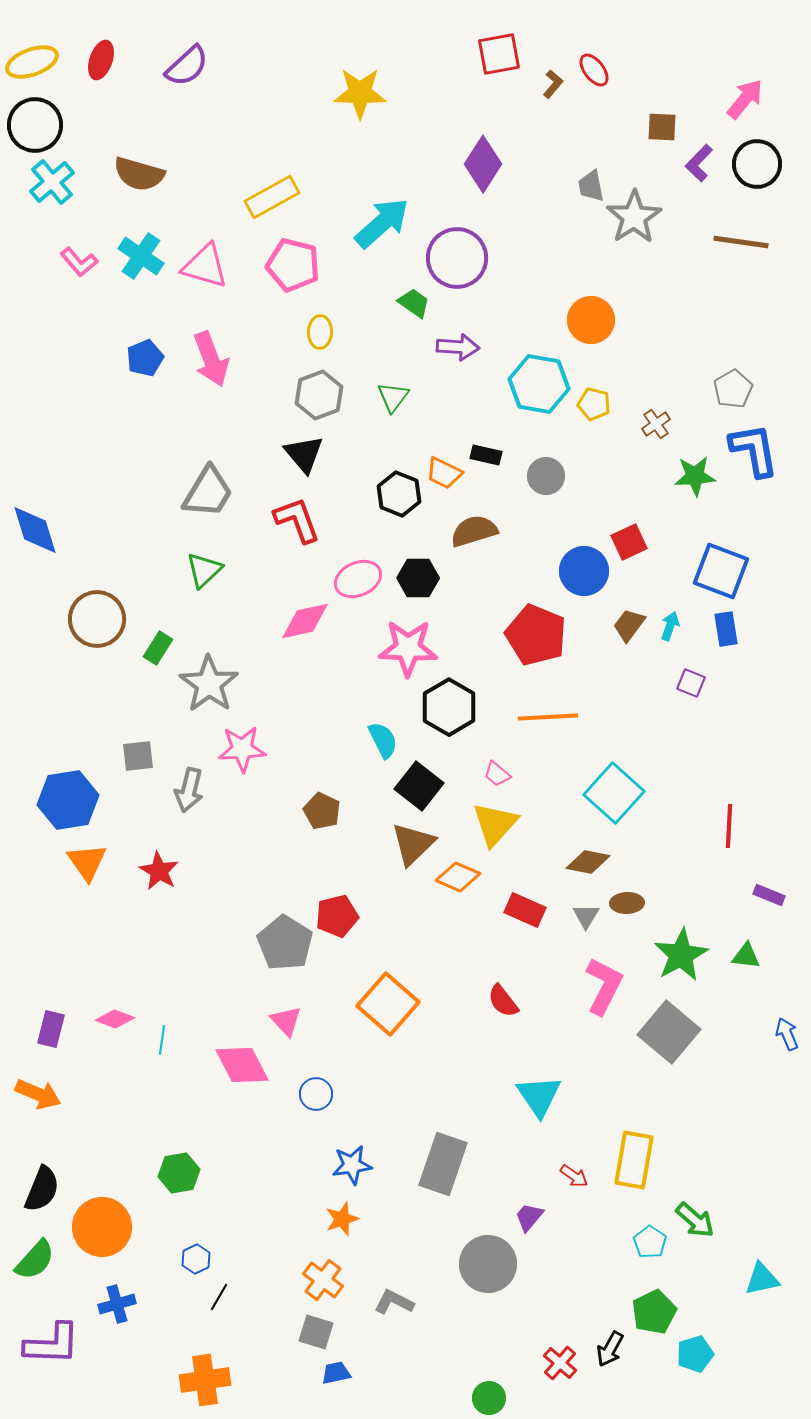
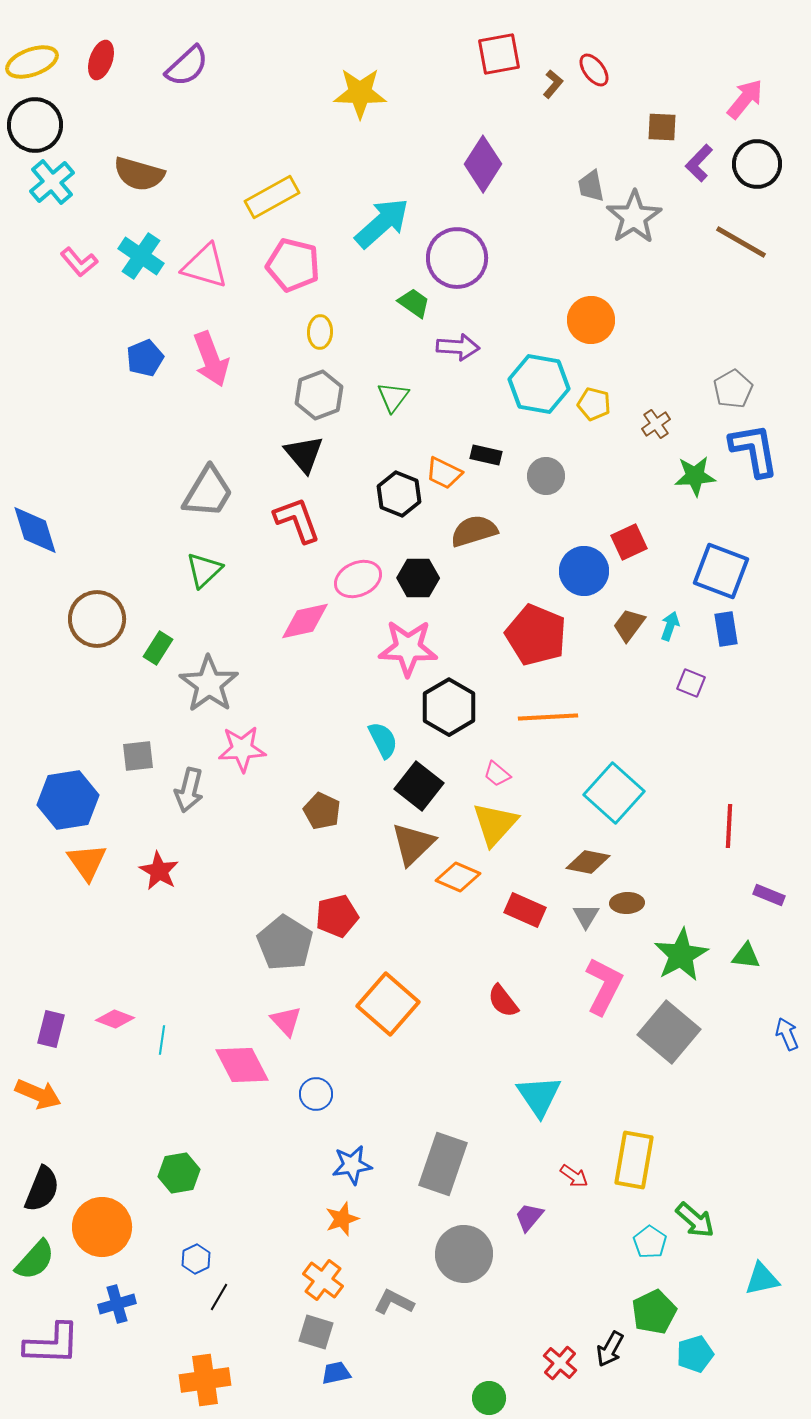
brown line at (741, 242): rotated 22 degrees clockwise
gray circle at (488, 1264): moved 24 px left, 10 px up
